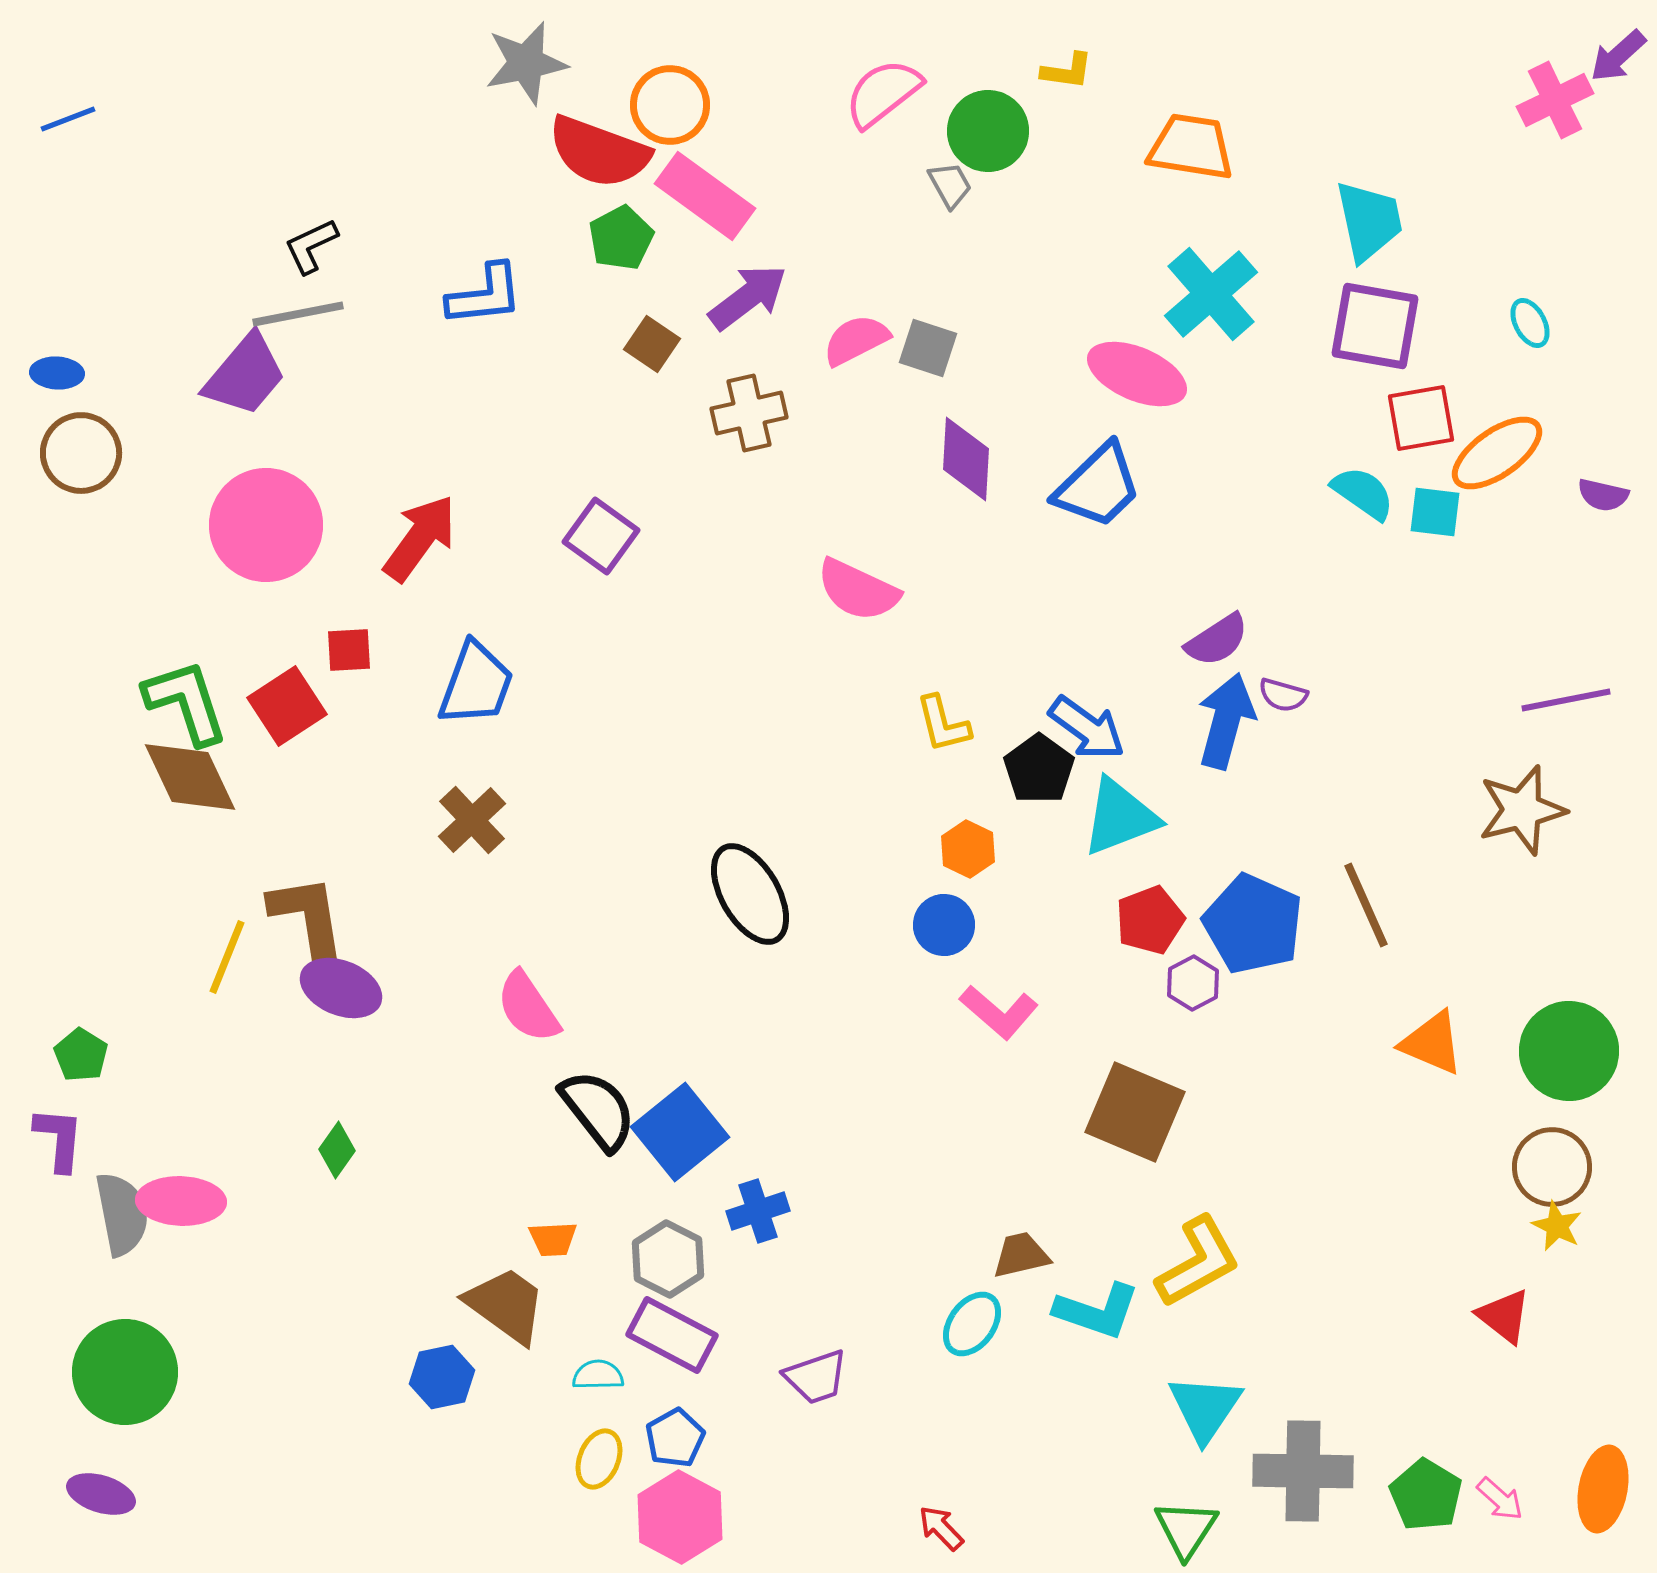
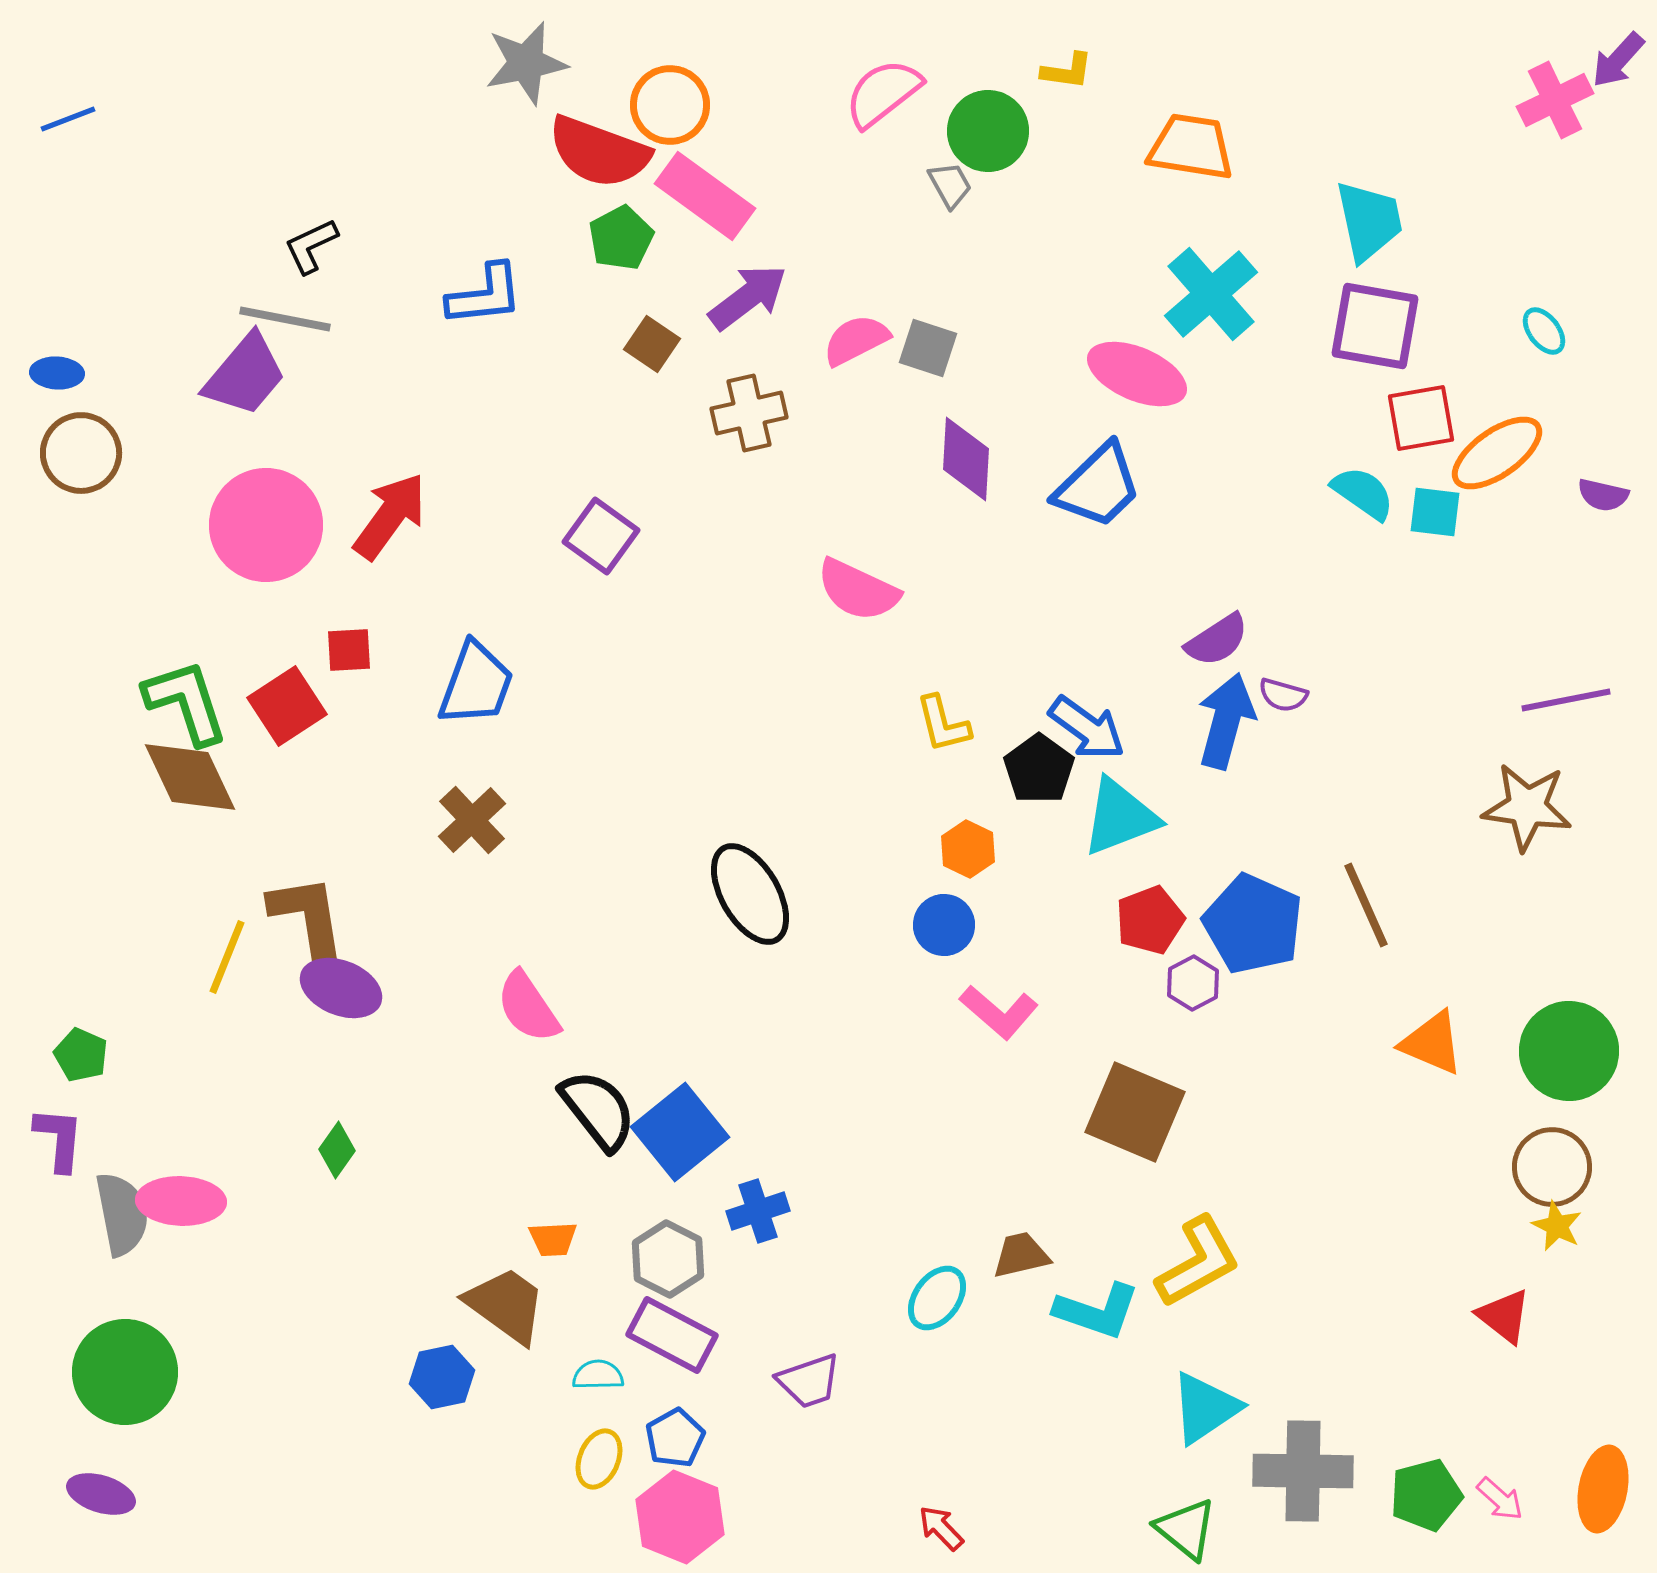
purple arrow at (1618, 56): moved 4 px down; rotated 6 degrees counterclockwise
gray line at (298, 314): moved 13 px left, 5 px down; rotated 22 degrees clockwise
cyan ellipse at (1530, 323): moved 14 px right, 8 px down; rotated 9 degrees counterclockwise
red arrow at (420, 538): moved 30 px left, 22 px up
brown star at (1522, 810): moved 5 px right, 3 px up; rotated 22 degrees clockwise
green pentagon at (81, 1055): rotated 8 degrees counterclockwise
cyan ellipse at (972, 1324): moved 35 px left, 26 px up
purple trapezoid at (816, 1377): moved 7 px left, 4 px down
cyan triangle at (1205, 1408): rotated 22 degrees clockwise
green pentagon at (1426, 1495): rotated 26 degrees clockwise
pink hexagon at (680, 1517): rotated 6 degrees counterclockwise
green triangle at (1186, 1529): rotated 24 degrees counterclockwise
